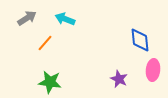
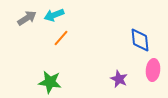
cyan arrow: moved 11 px left, 4 px up; rotated 42 degrees counterclockwise
orange line: moved 16 px right, 5 px up
